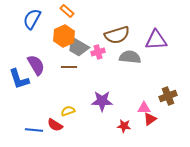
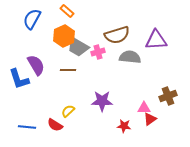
brown line: moved 1 px left, 3 px down
yellow semicircle: rotated 24 degrees counterclockwise
blue line: moved 7 px left, 3 px up
